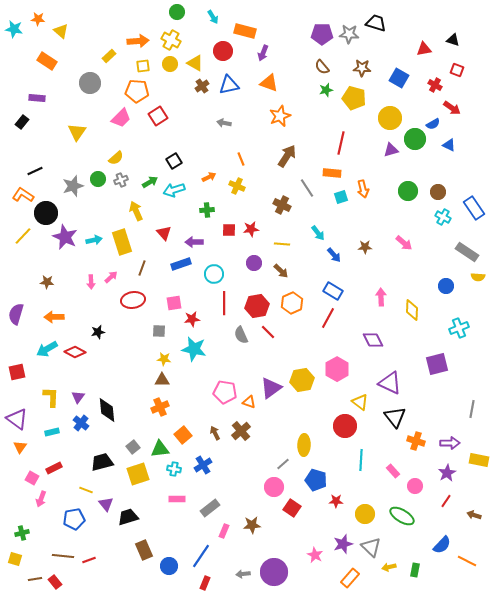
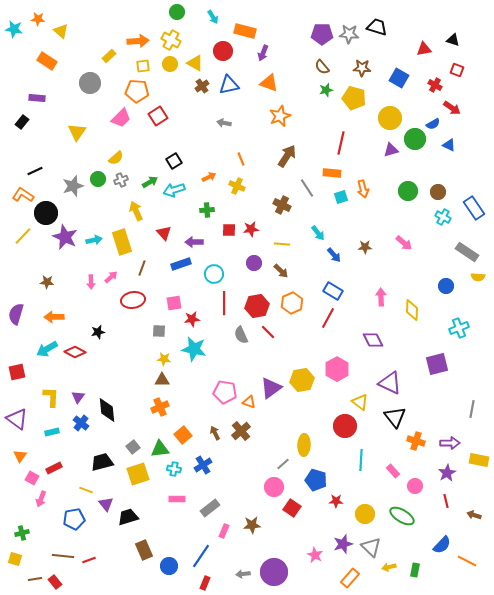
black trapezoid at (376, 23): moved 1 px right, 4 px down
orange triangle at (20, 447): moved 9 px down
red line at (446, 501): rotated 48 degrees counterclockwise
